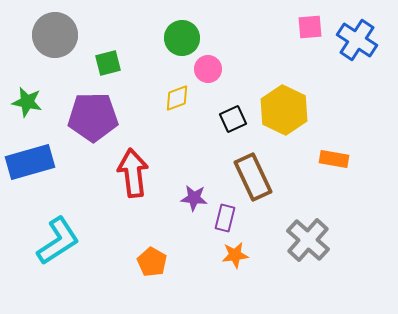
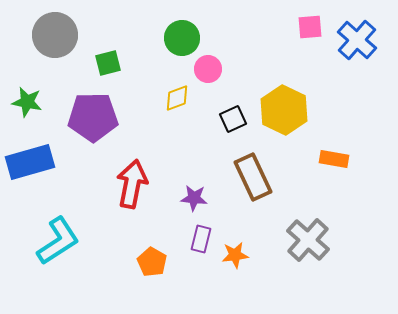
blue cross: rotated 9 degrees clockwise
red arrow: moved 1 px left, 11 px down; rotated 18 degrees clockwise
purple rectangle: moved 24 px left, 21 px down
